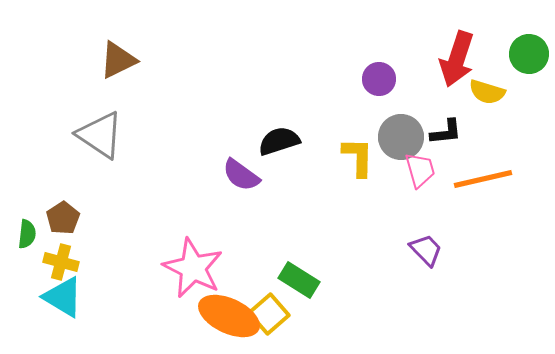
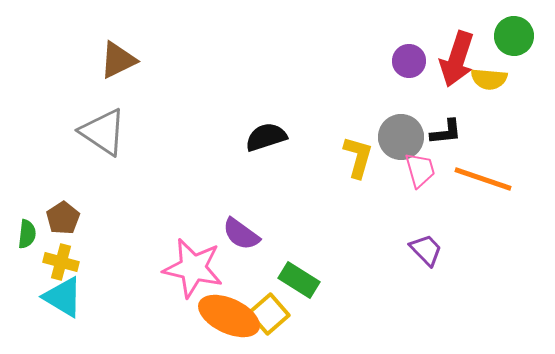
green circle: moved 15 px left, 18 px up
purple circle: moved 30 px right, 18 px up
yellow semicircle: moved 2 px right, 13 px up; rotated 12 degrees counterclockwise
gray triangle: moved 3 px right, 3 px up
black semicircle: moved 13 px left, 4 px up
yellow L-shape: rotated 15 degrees clockwise
purple semicircle: moved 59 px down
orange line: rotated 32 degrees clockwise
pink star: rotated 14 degrees counterclockwise
